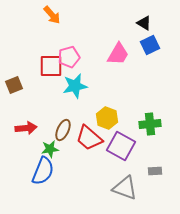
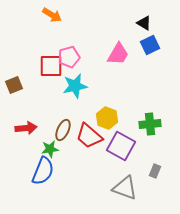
orange arrow: rotated 18 degrees counterclockwise
red trapezoid: moved 2 px up
gray rectangle: rotated 64 degrees counterclockwise
